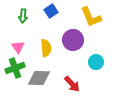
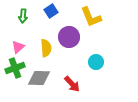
purple circle: moved 4 px left, 3 px up
pink triangle: rotated 24 degrees clockwise
